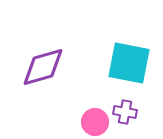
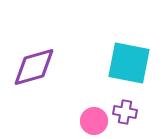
purple diamond: moved 9 px left
pink circle: moved 1 px left, 1 px up
